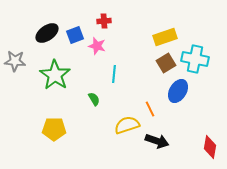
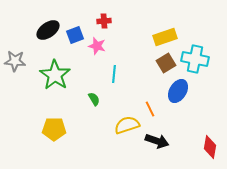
black ellipse: moved 1 px right, 3 px up
